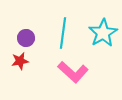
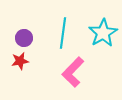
purple circle: moved 2 px left
pink L-shape: rotated 92 degrees clockwise
